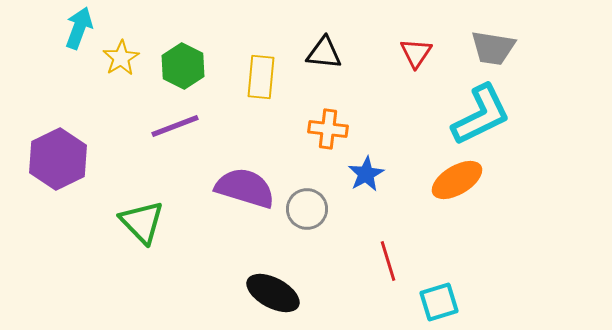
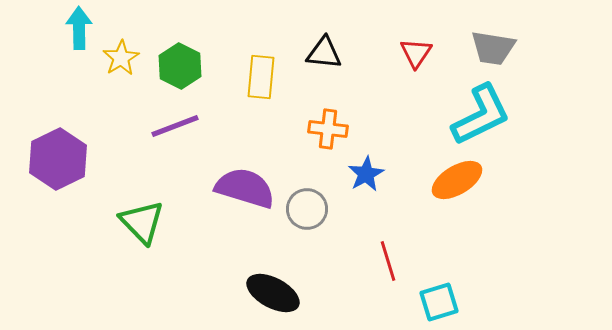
cyan arrow: rotated 21 degrees counterclockwise
green hexagon: moved 3 px left
